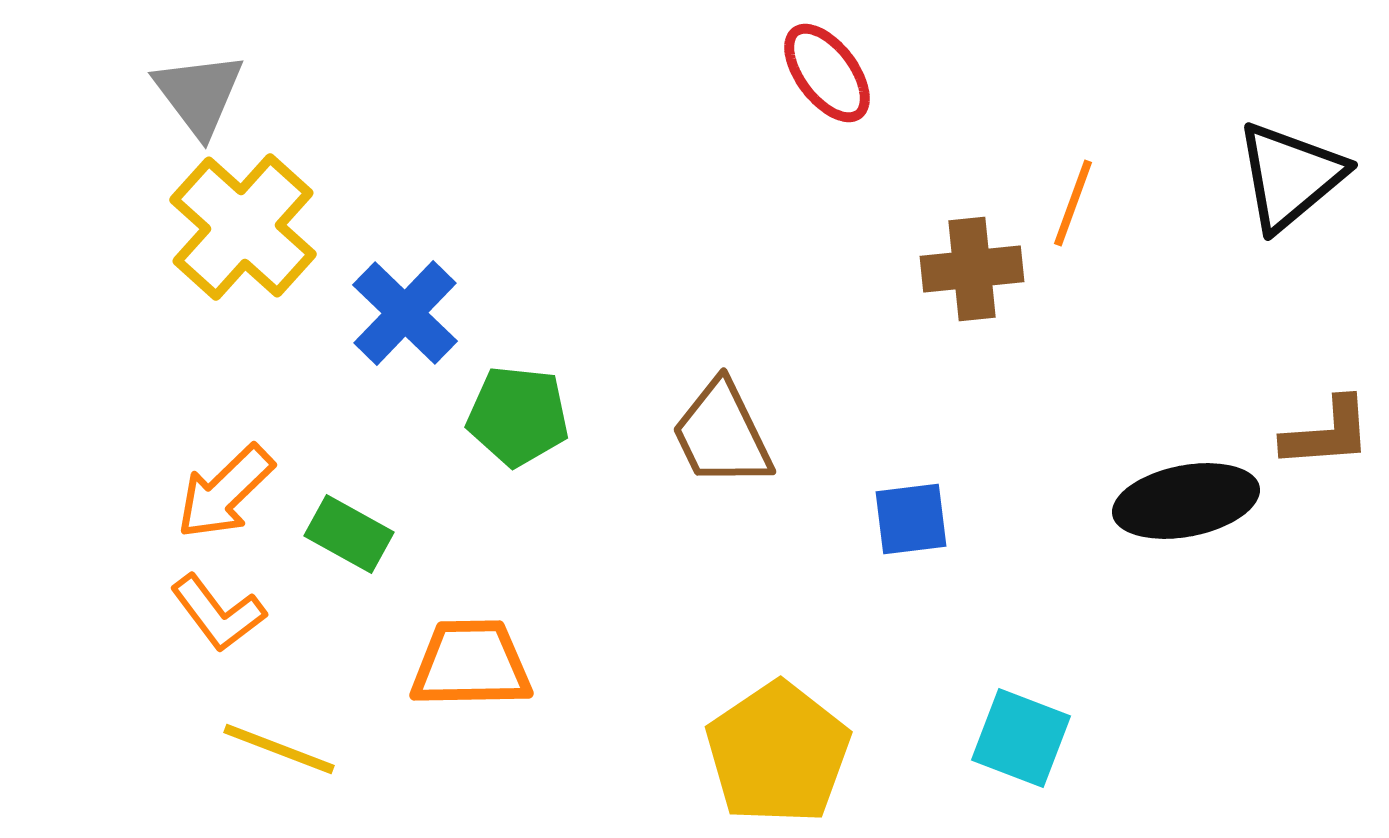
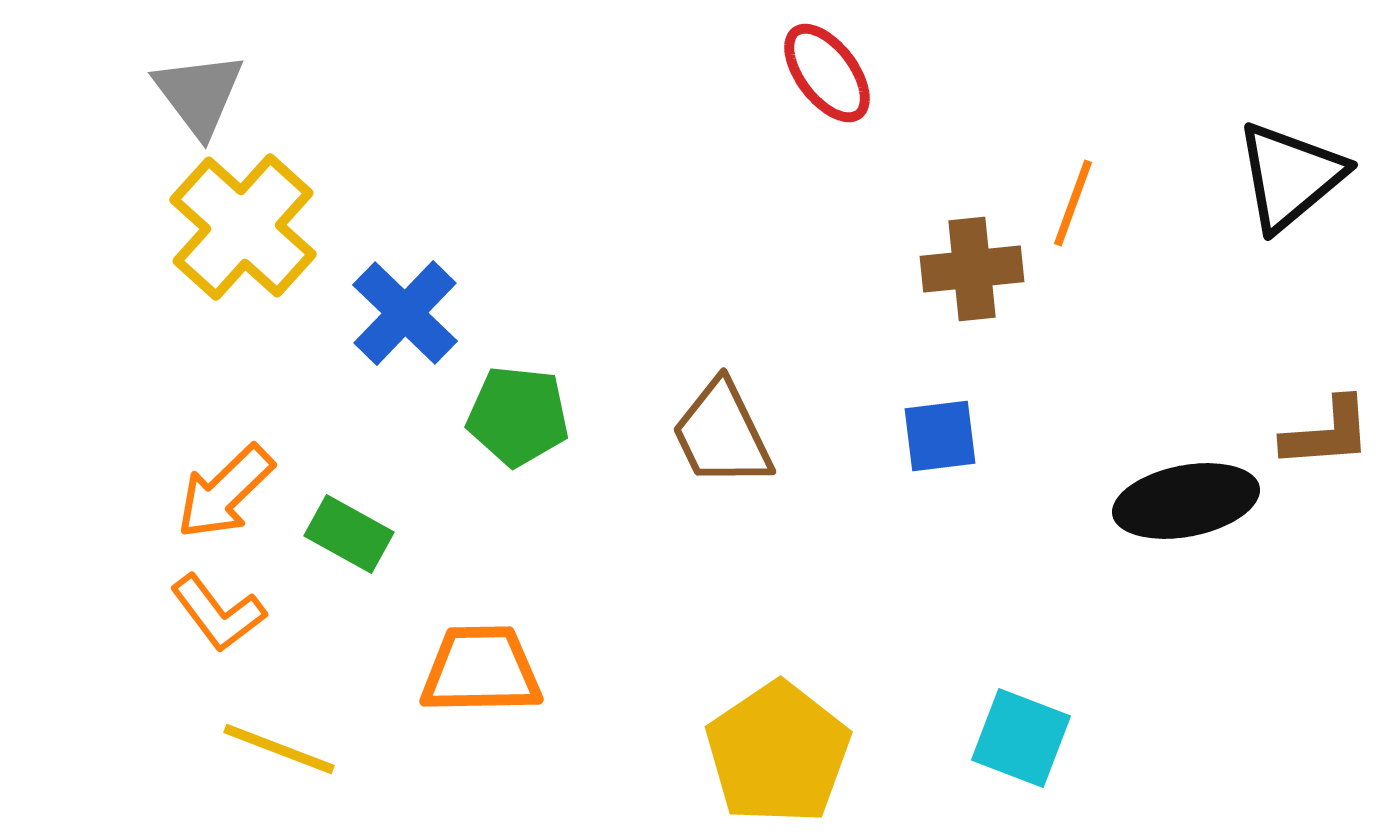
blue square: moved 29 px right, 83 px up
orange trapezoid: moved 10 px right, 6 px down
